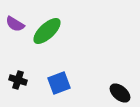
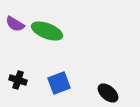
green ellipse: rotated 64 degrees clockwise
black ellipse: moved 12 px left
